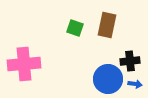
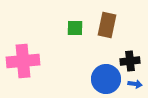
green square: rotated 18 degrees counterclockwise
pink cross: moved 1 px left, 3 px up
blue circle: moved 2 px left
